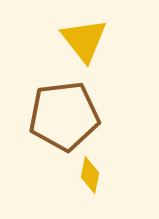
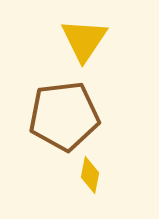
yellow triangle: rotated 12 degrees clockwise
